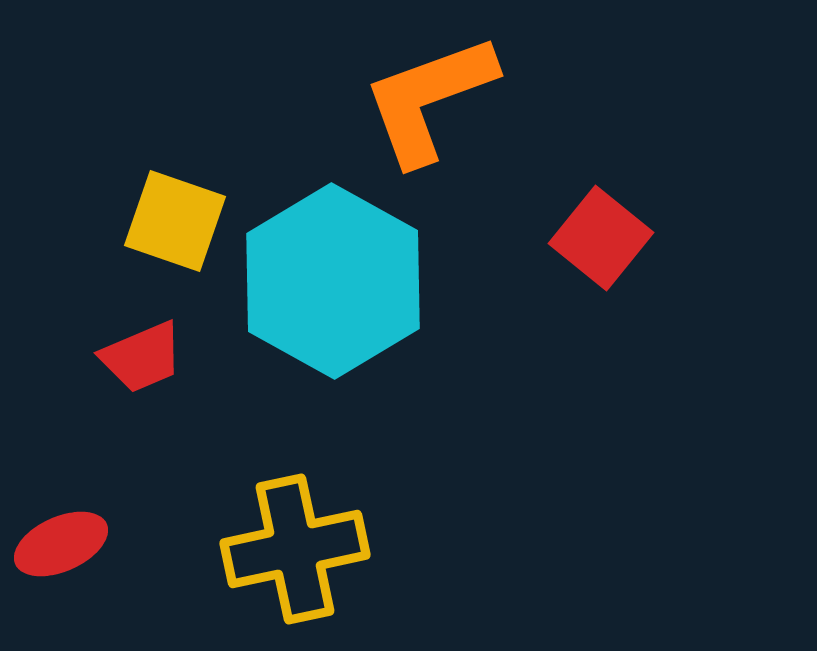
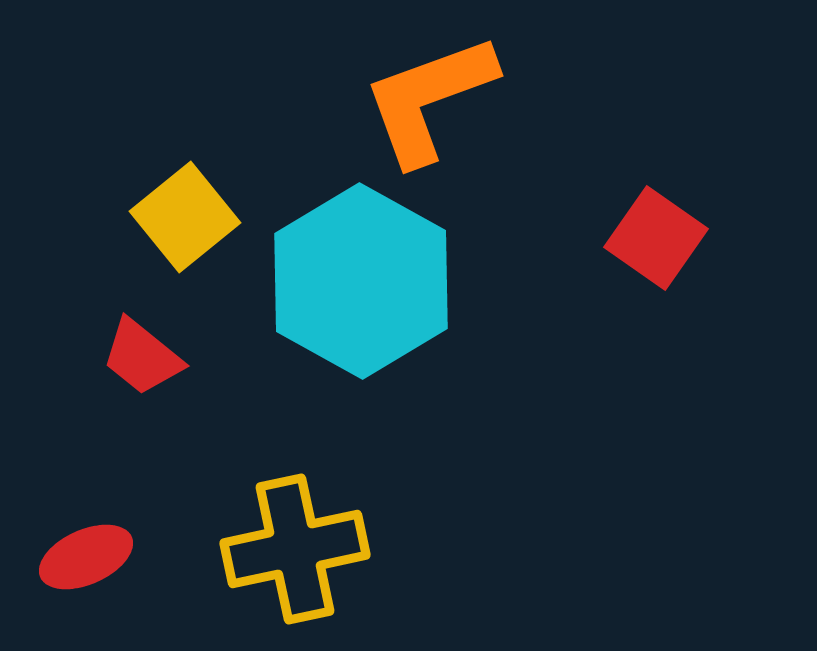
yellow square: moved 10 px right, 4 px up; rotated 32 degrees clockwise
red square: moved 55 px right; rotated 4 degrees counterclockwise
cyan hexagon: moved 28 px right
red trapezoid: rotated 62 degrees clockwise
red ellipse: moved 25 px right, 13 px down
